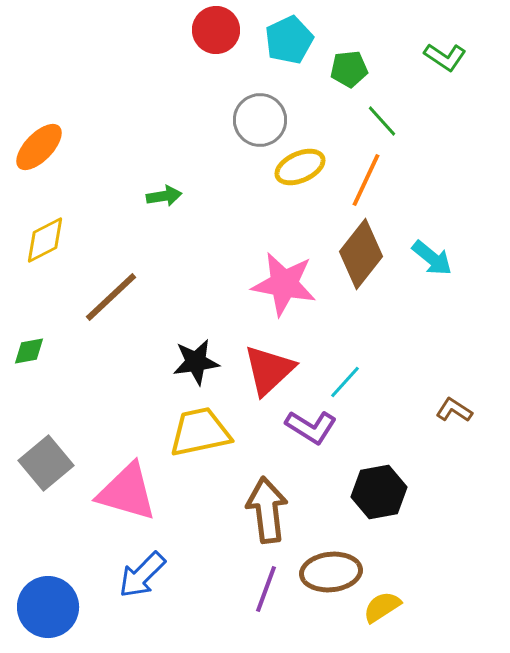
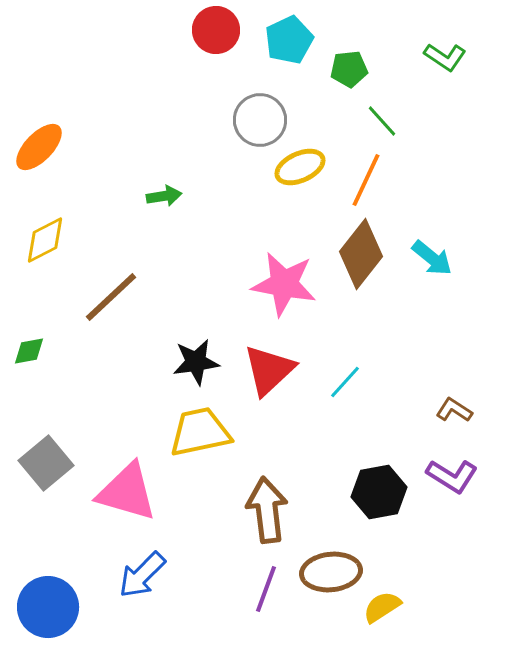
purple L-shape: moved 141 px right, 49 px down
